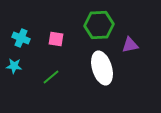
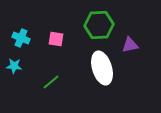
green line: moved 5 px down
